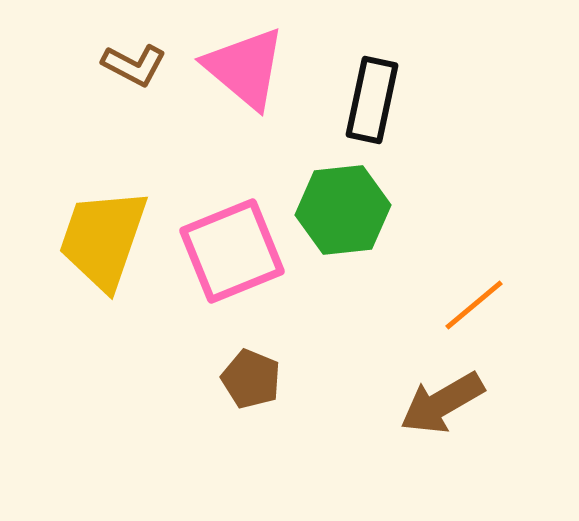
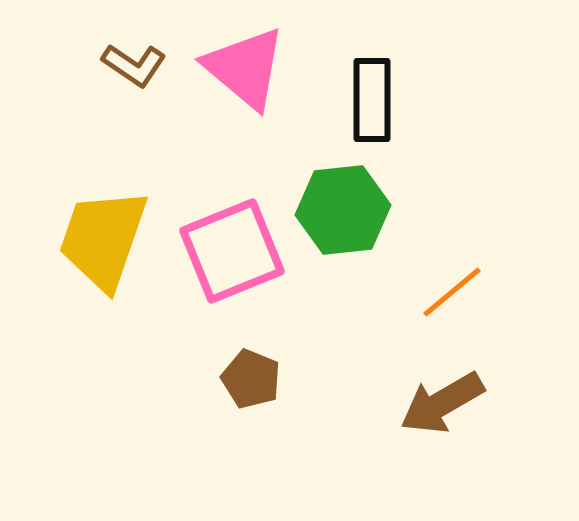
brown L-shape: rotated 6 degrees clockwise
black rectangle: rotated 12 degrees counterclockwise
orange line: moved 22 px left, 13 px up
